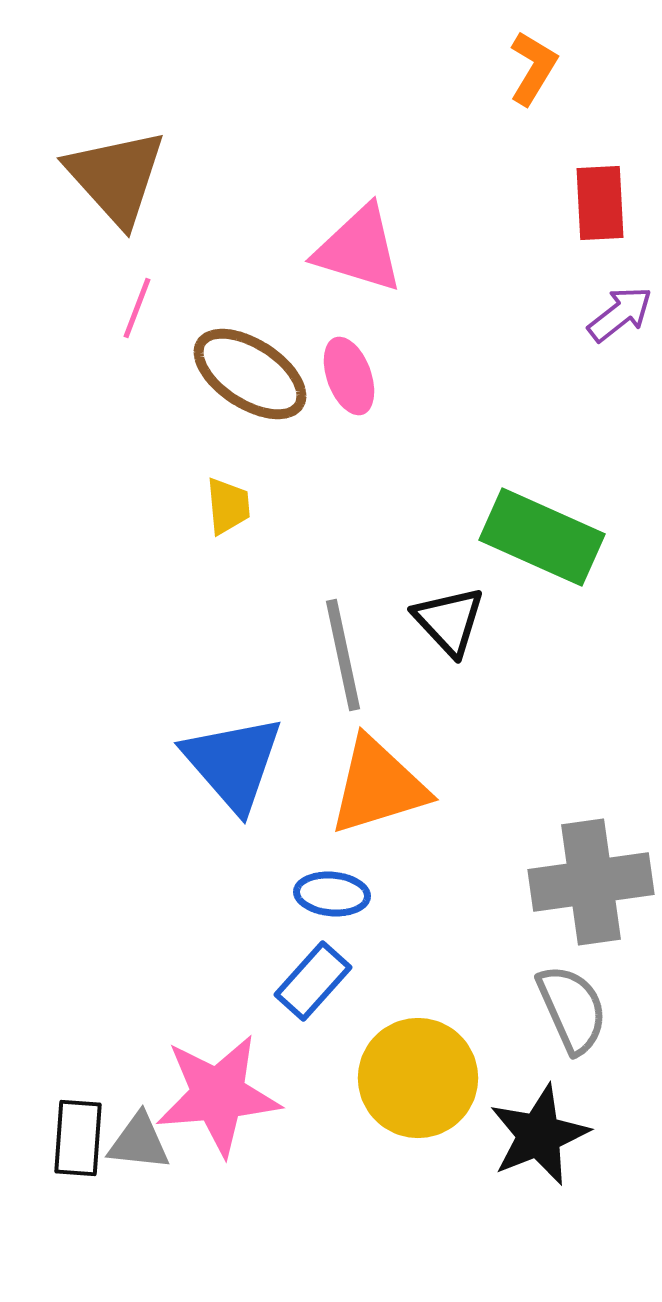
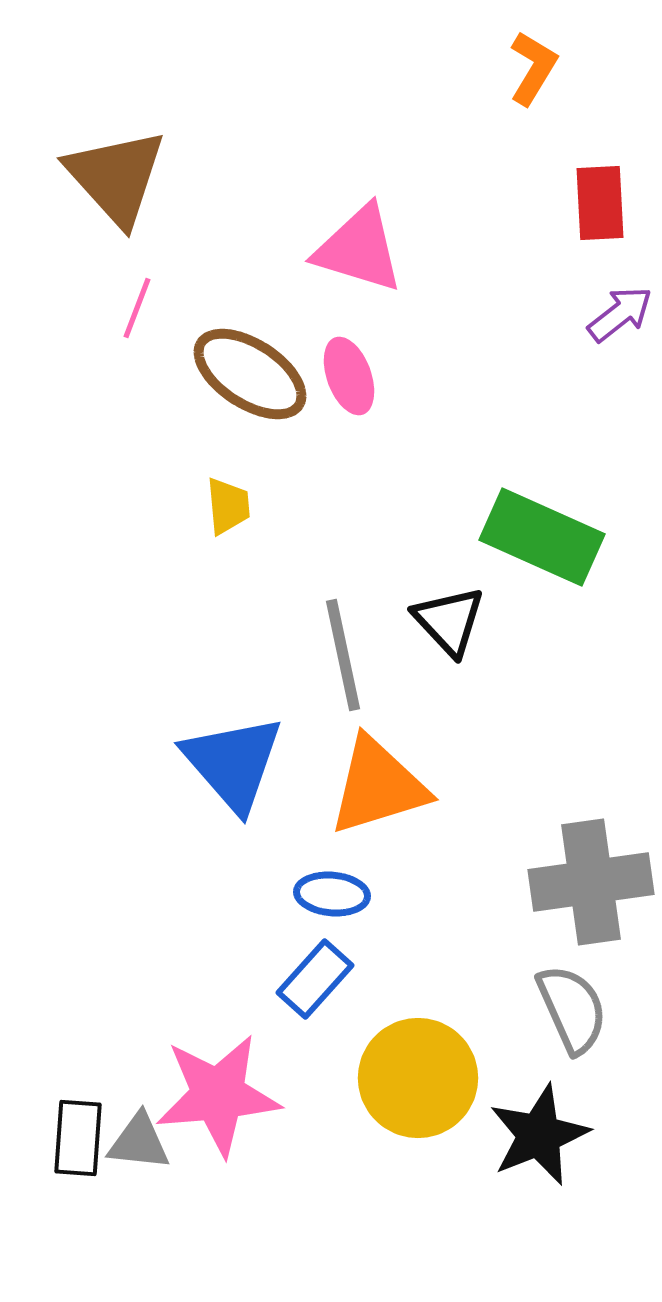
blue rectangle: moved 2 px right, 2 px up
